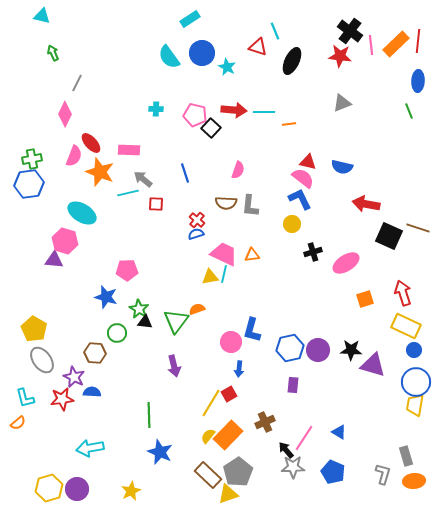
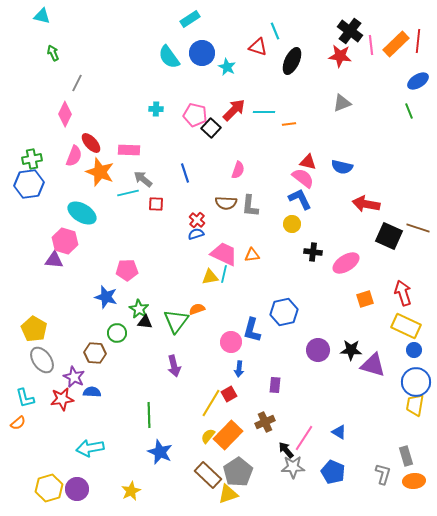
blue ellipse at (418, 81): rotated 55 degrees clockwise
red arrow at (234, 110): rotated 50 degrees counterclockwise
black cross at (313, 252): rotated 24 degrees clockwise
blue hexagon at (290, 348): moved 6 px left, 36 px up
purple rectangle at (293, 385): moved 18 px left
